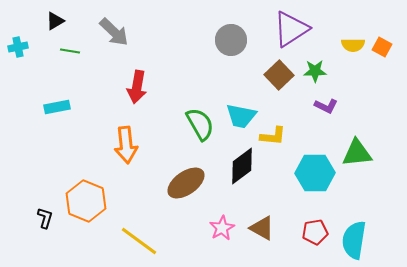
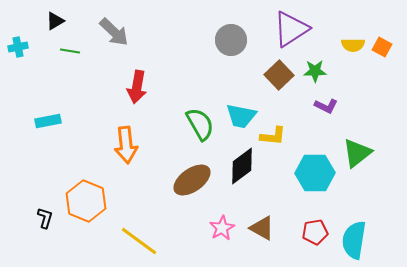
cyan rectangle: moved 9 px left, 14 px down
green triangle: rotated 32 degrees counterclockwise
brown ellipse: moved 6 px right, 3 px up
